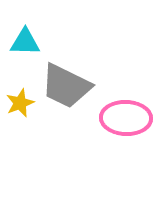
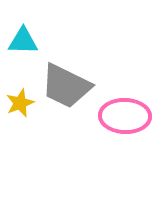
cyan triangle: moved 2 px left, 1 px up
pink ellipse: moved 1 px left, 2 px up
